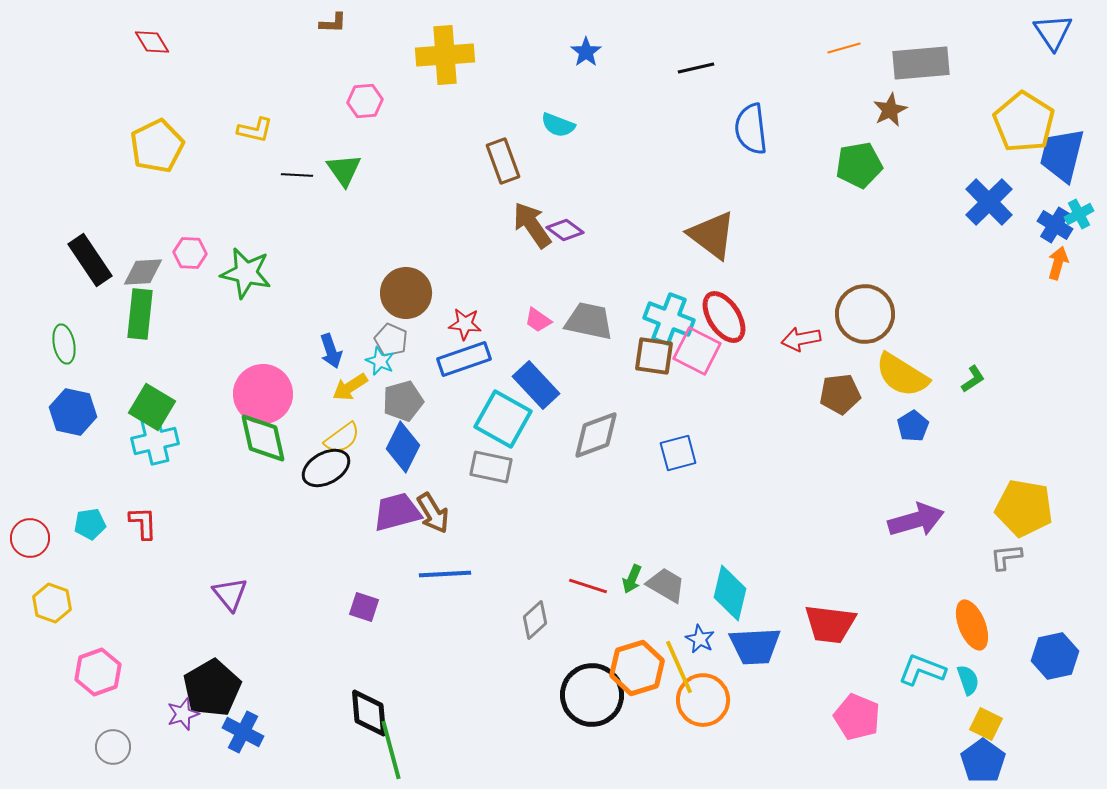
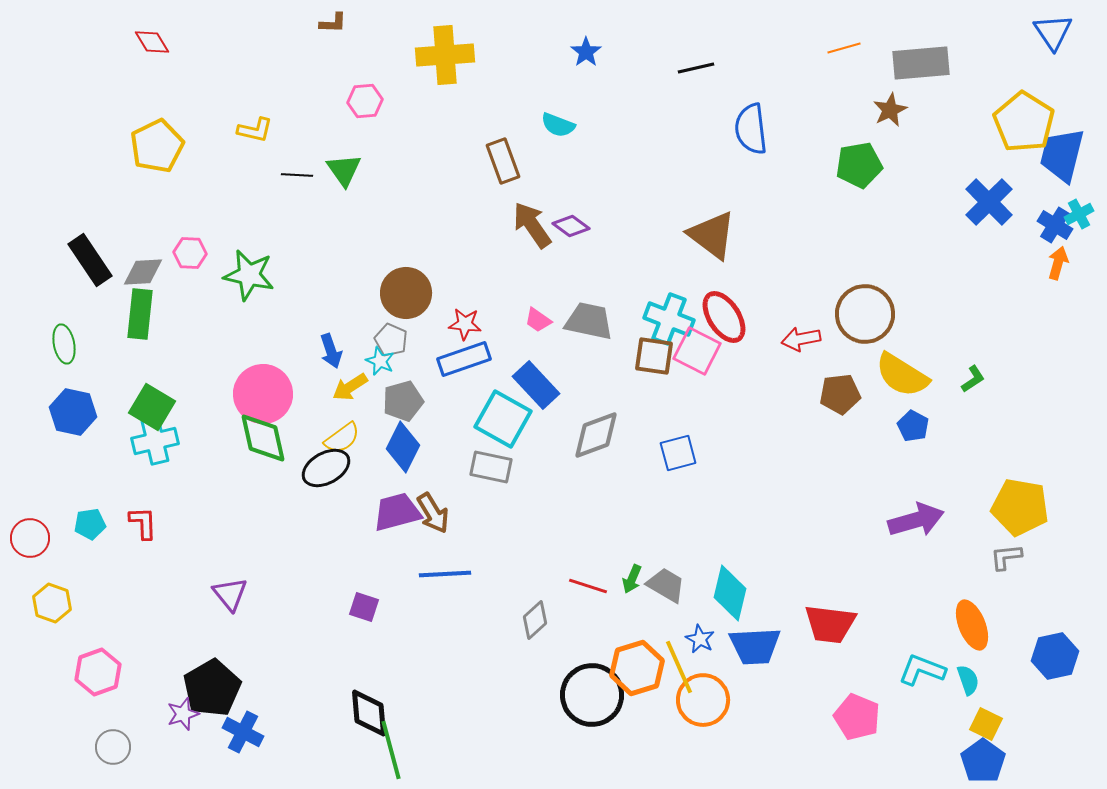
purple diamond at (565, 230): moved 6 px right, 4 px up
green star at (246, 273): moved 3 px right, 2 px down
blue pentagon at (913, 426): rotated 12 degrees counterclockwise
yellow pentagon at (1024, 508): moved 4 px left, 1 px up
